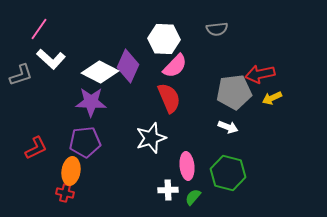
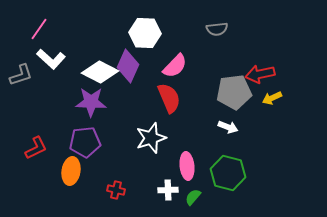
white hexagon: moved 19 px left, 6 px up
red cross: moved 51 px right, 3 px up
